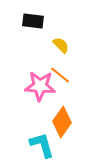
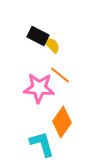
black rectangle: moved 5 px right, 15 px down; rotated 20 degrees clockwise
yellow semicircle: moved 9 px left
pink star: moved 1 px left, 2 px down
cyan L-shape: moved 1 px up
